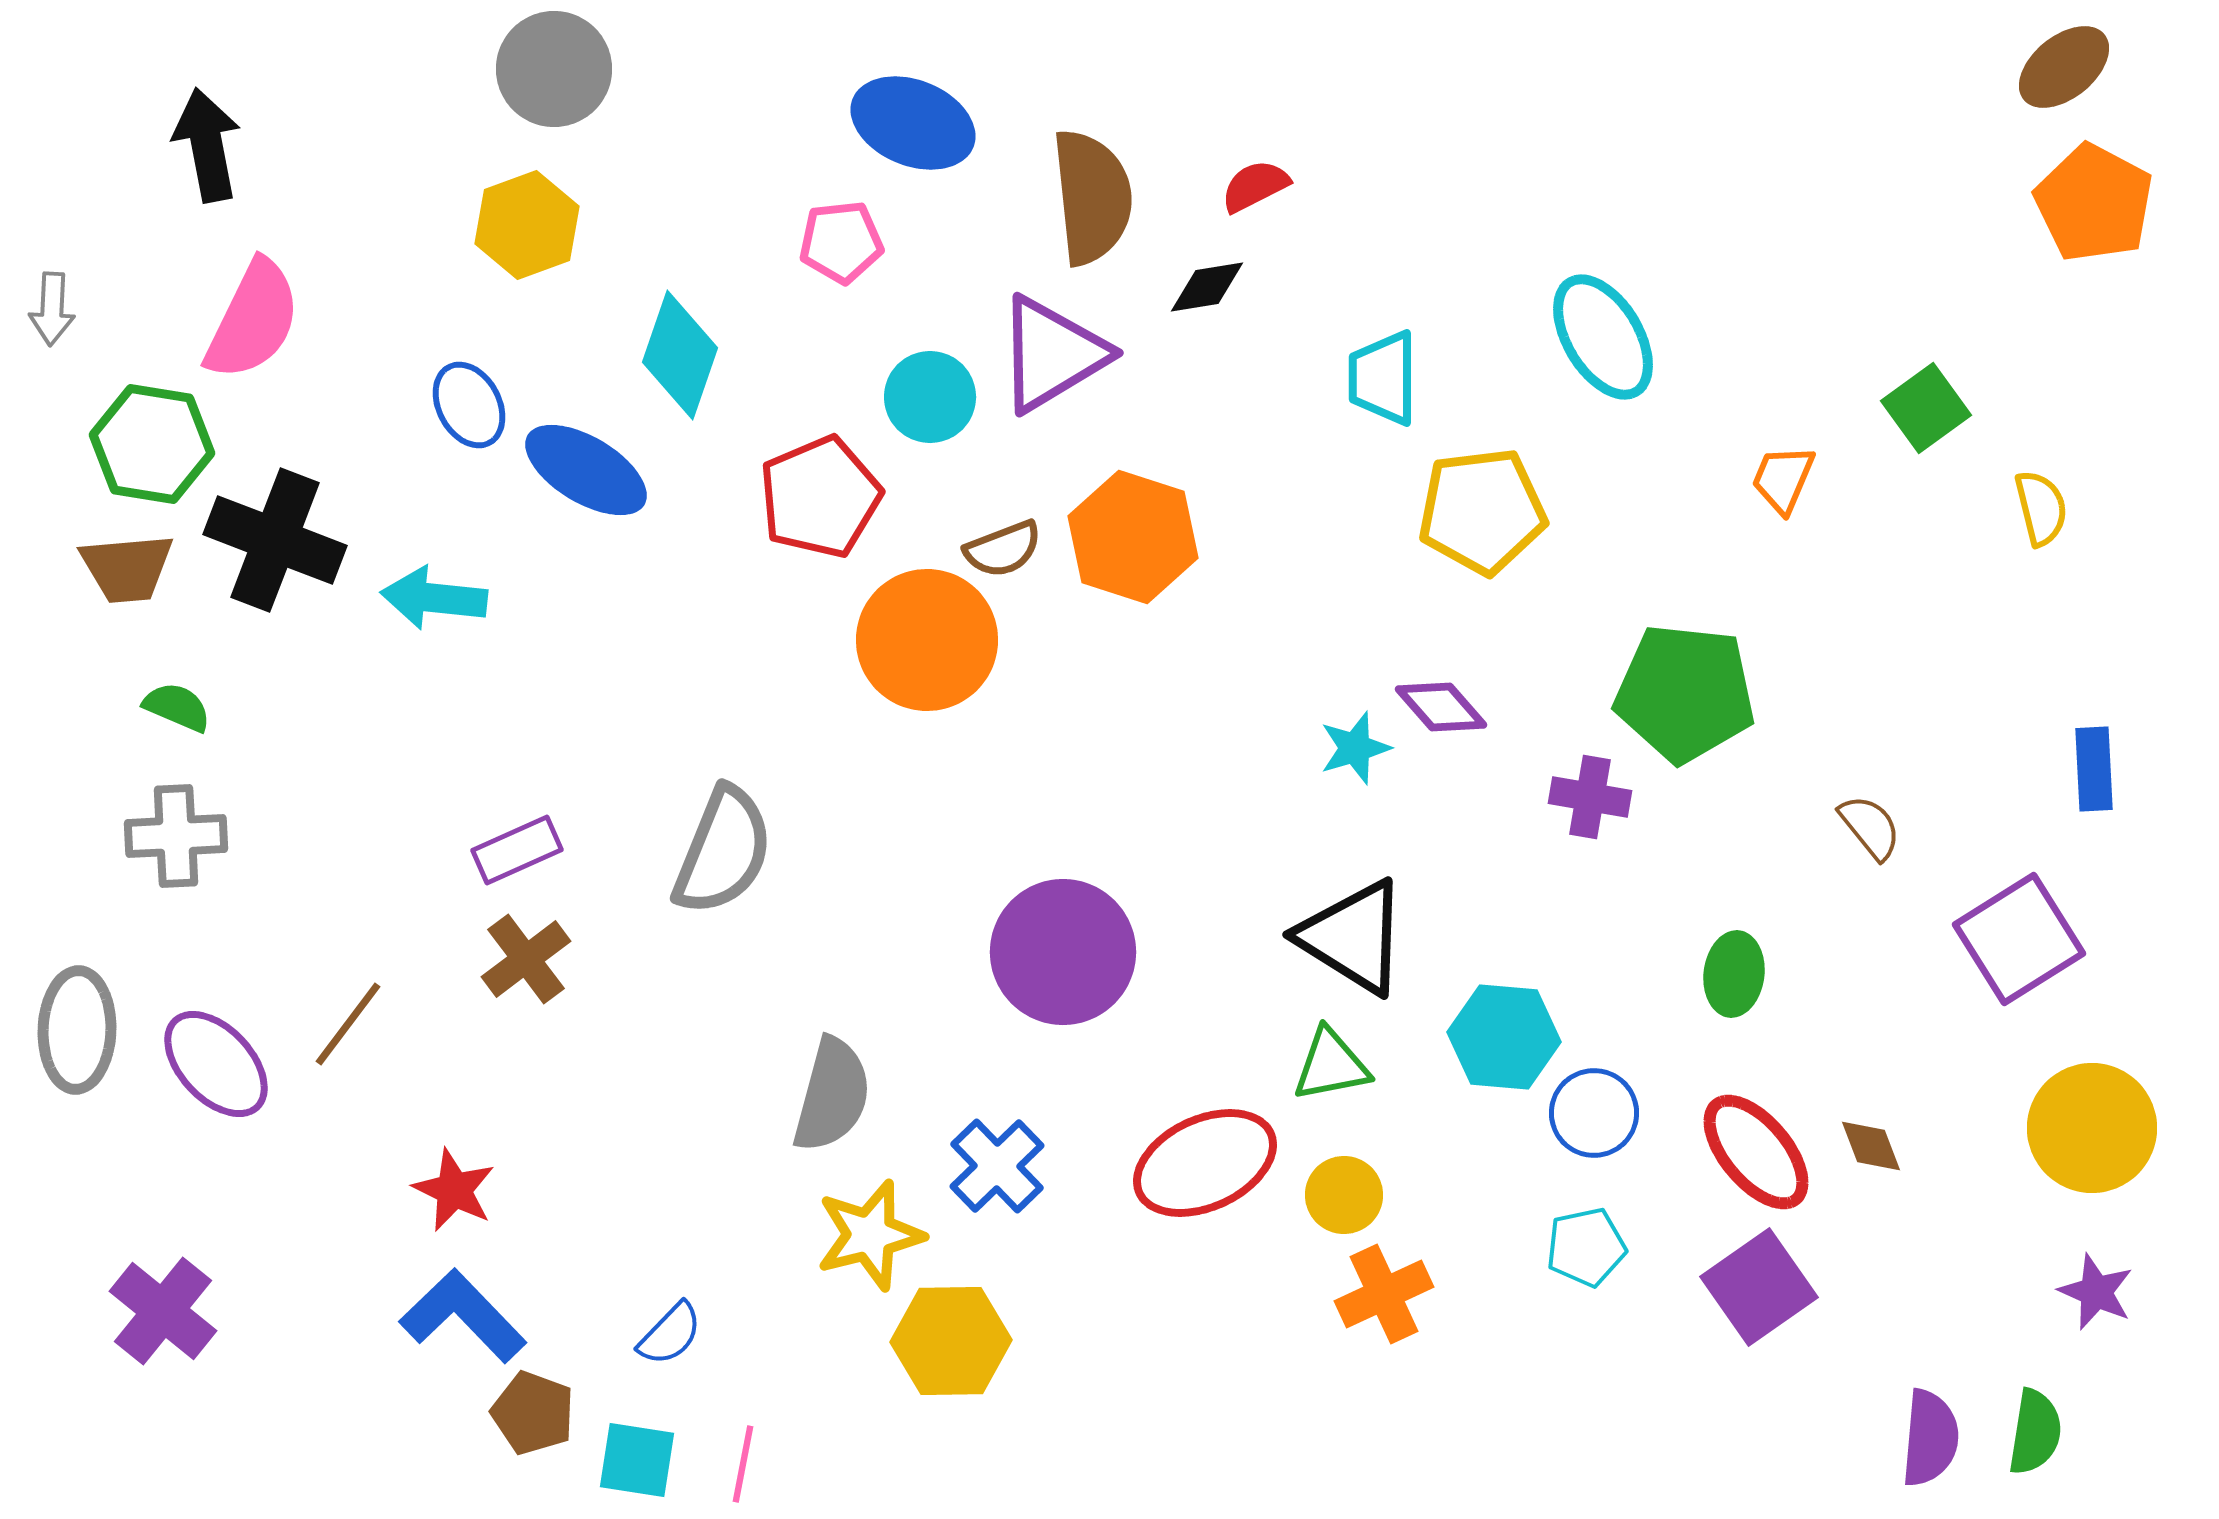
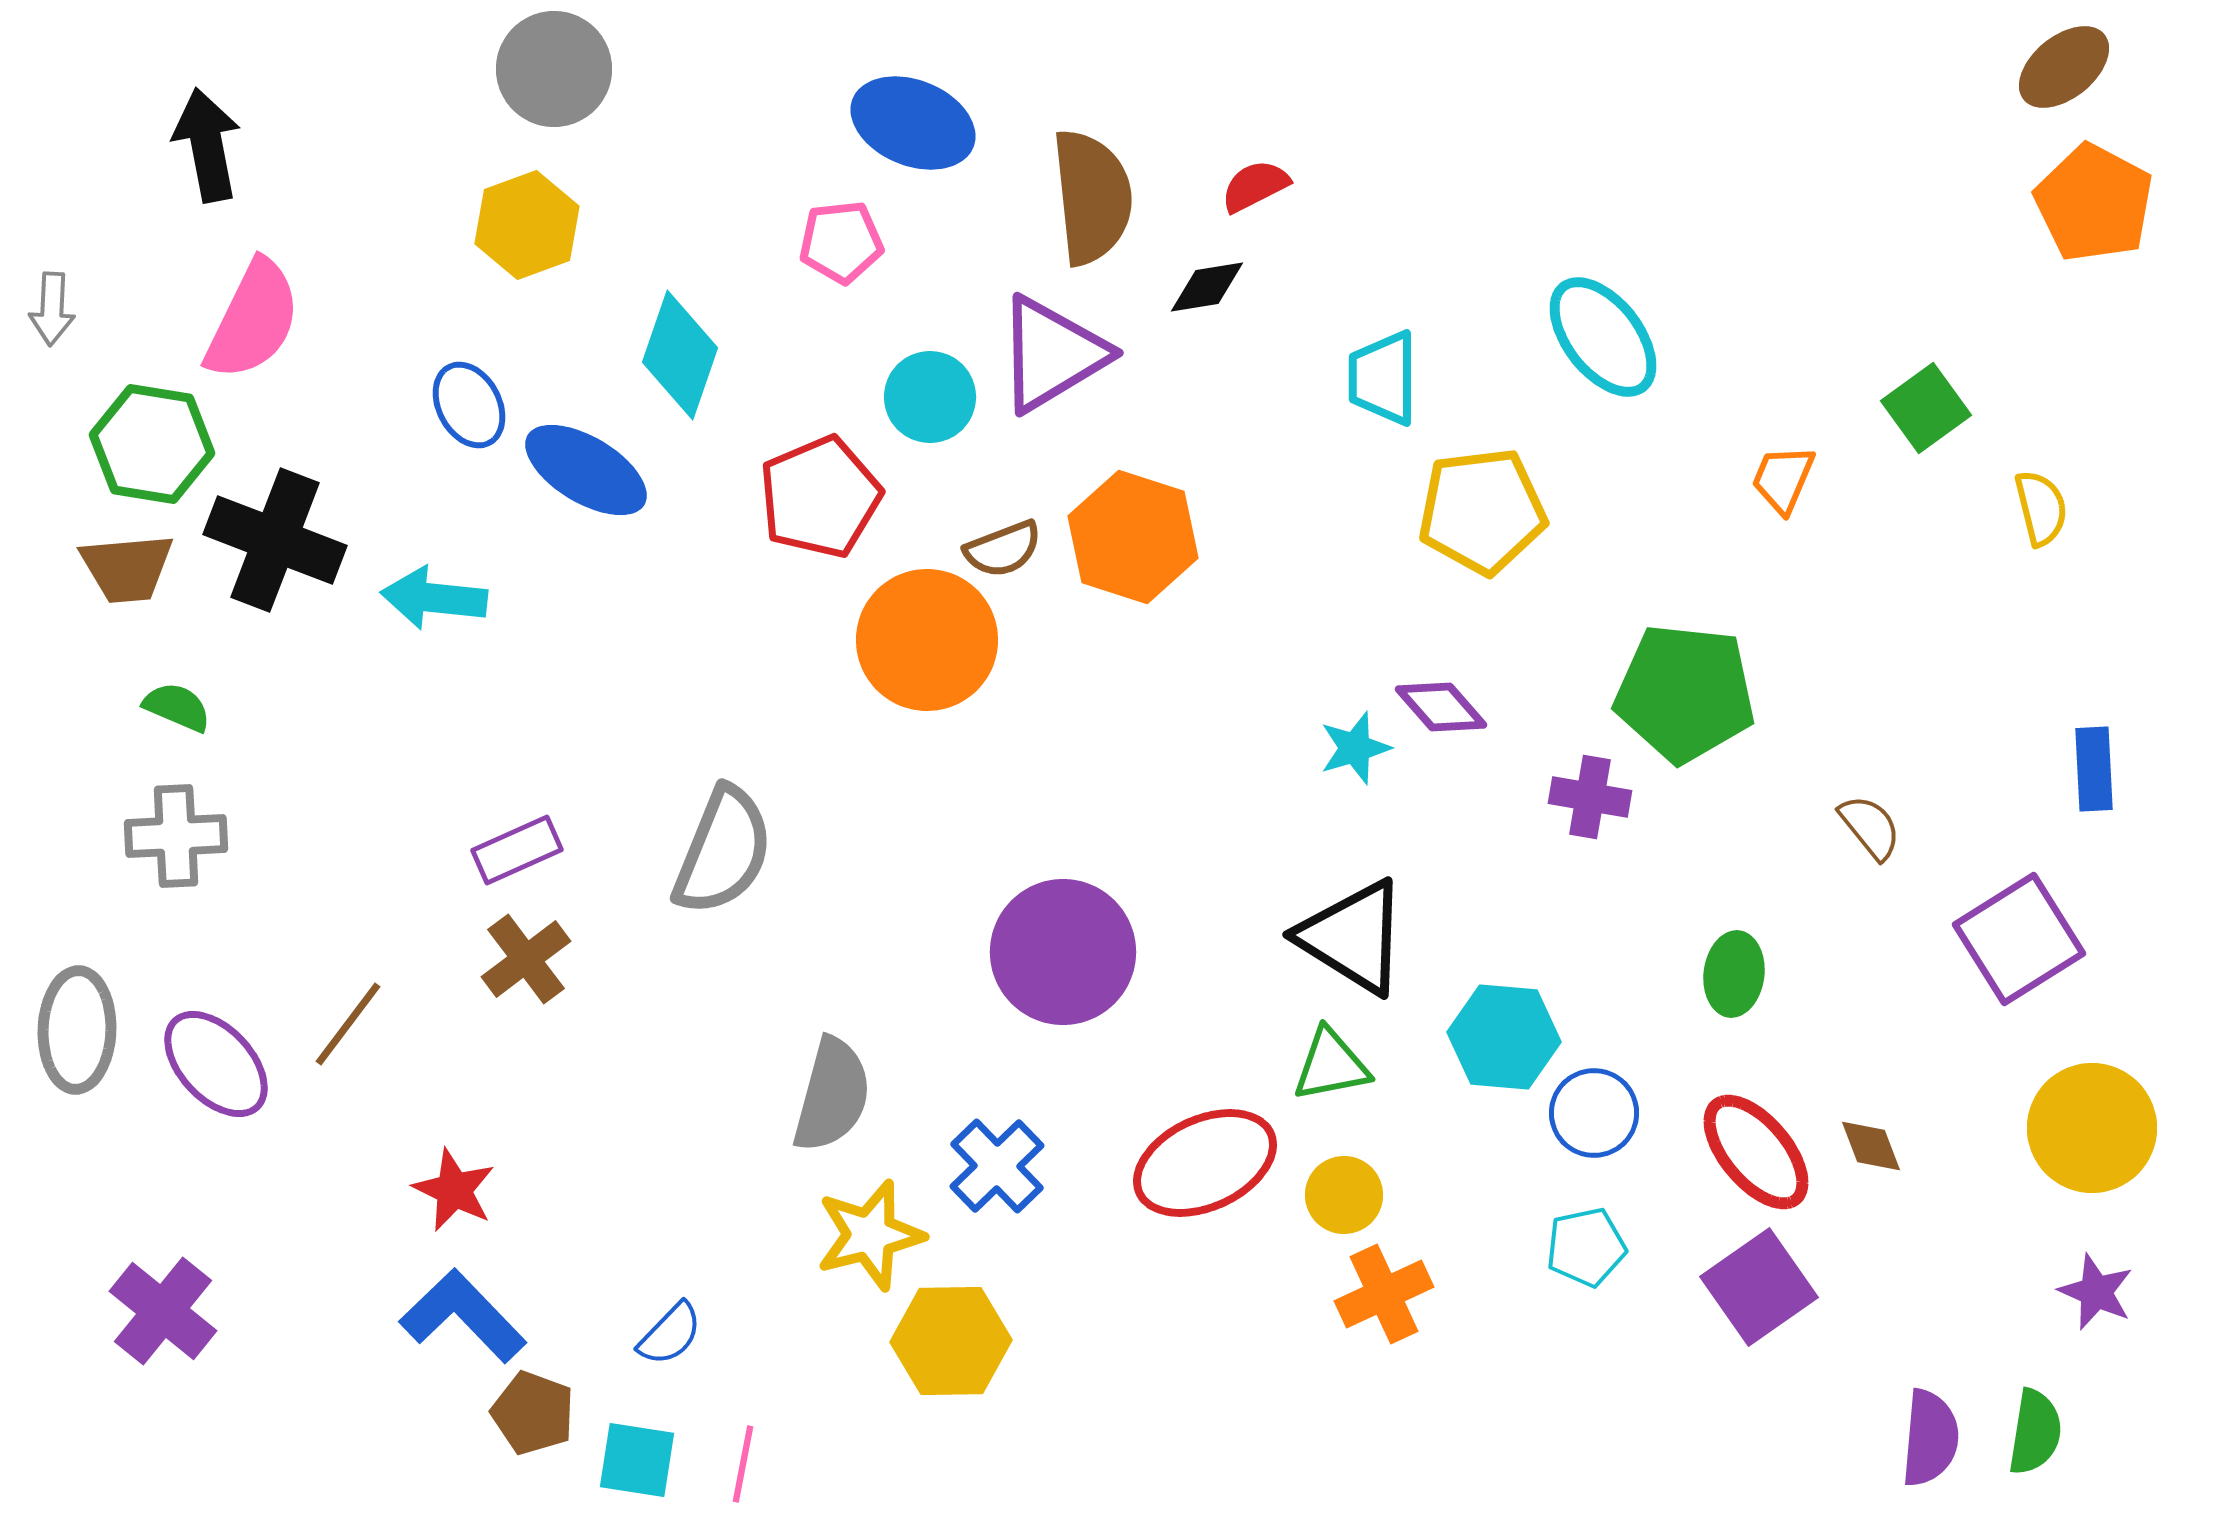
cyan ellipse at (1603, 337): rotated 7 degrees counterclockwise
